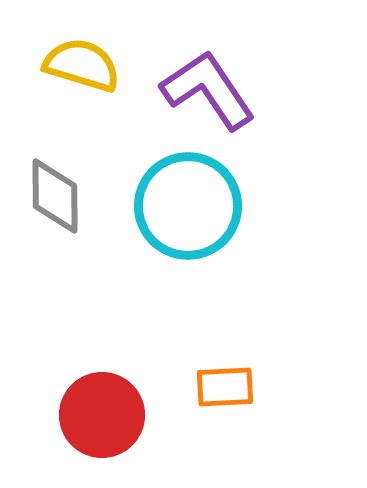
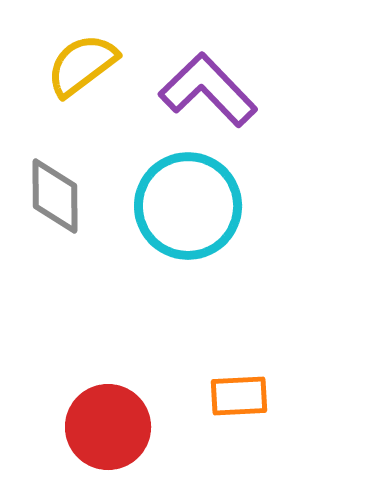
yellow semicircle: rotated 54 degrees counterclockwise
purple L-shape: rotated 10 degrees counterclockwise
orange rectangle: moved 14 px right, 9 px down
red circle: moved 6 px right, 12 px down
